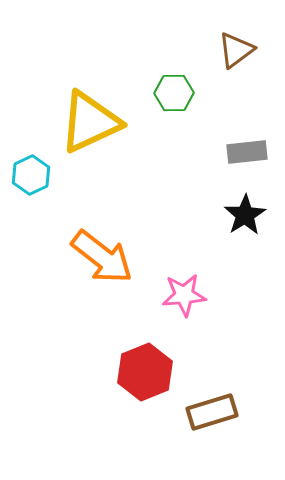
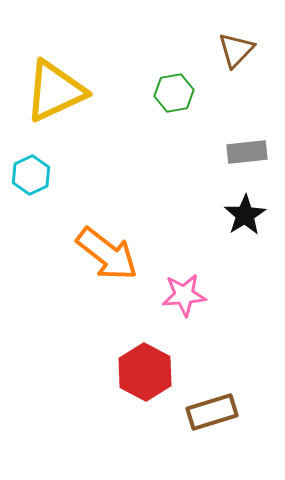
brown triangle: rotated 9 degrees counterclockwise
green hexagon: rotated 9 degrees counterclockwise
yellow triangle: moved 35 px left, 31 px up
orange arrow: moved 5 px right, 3 px up
red hexagon: rotated 10 degrees counterclockwise
